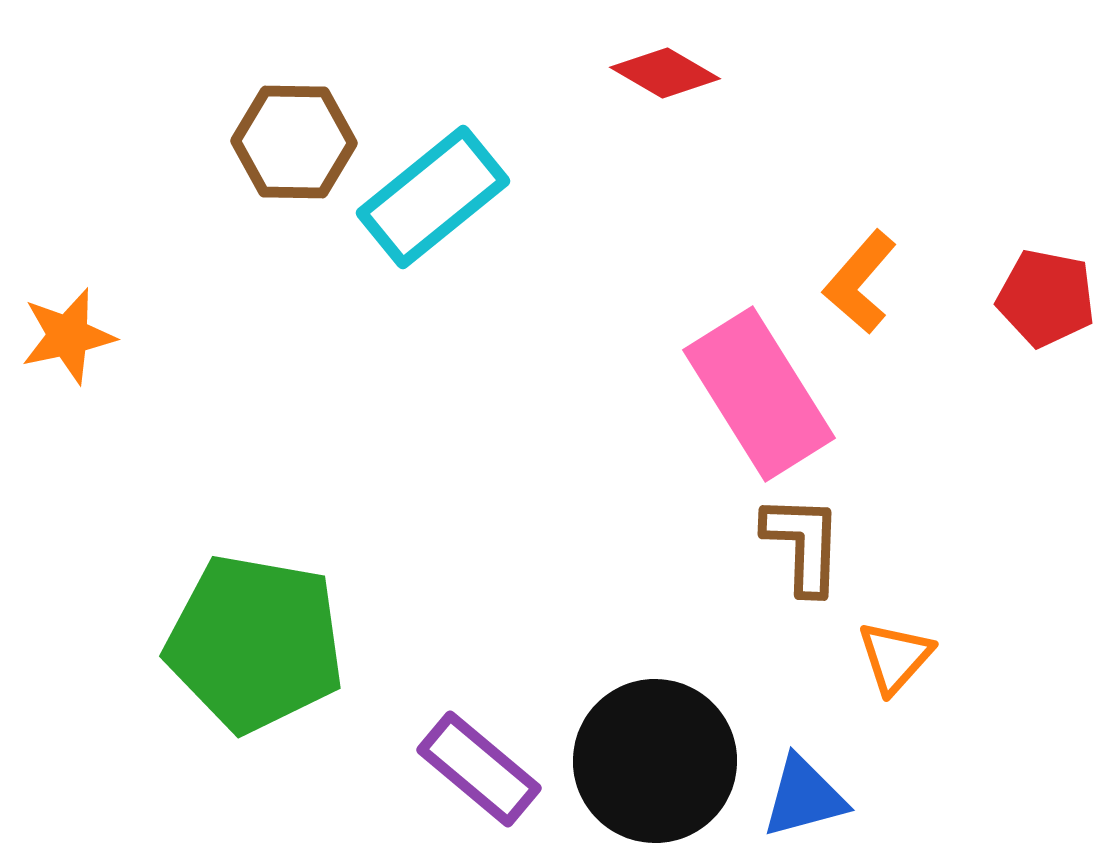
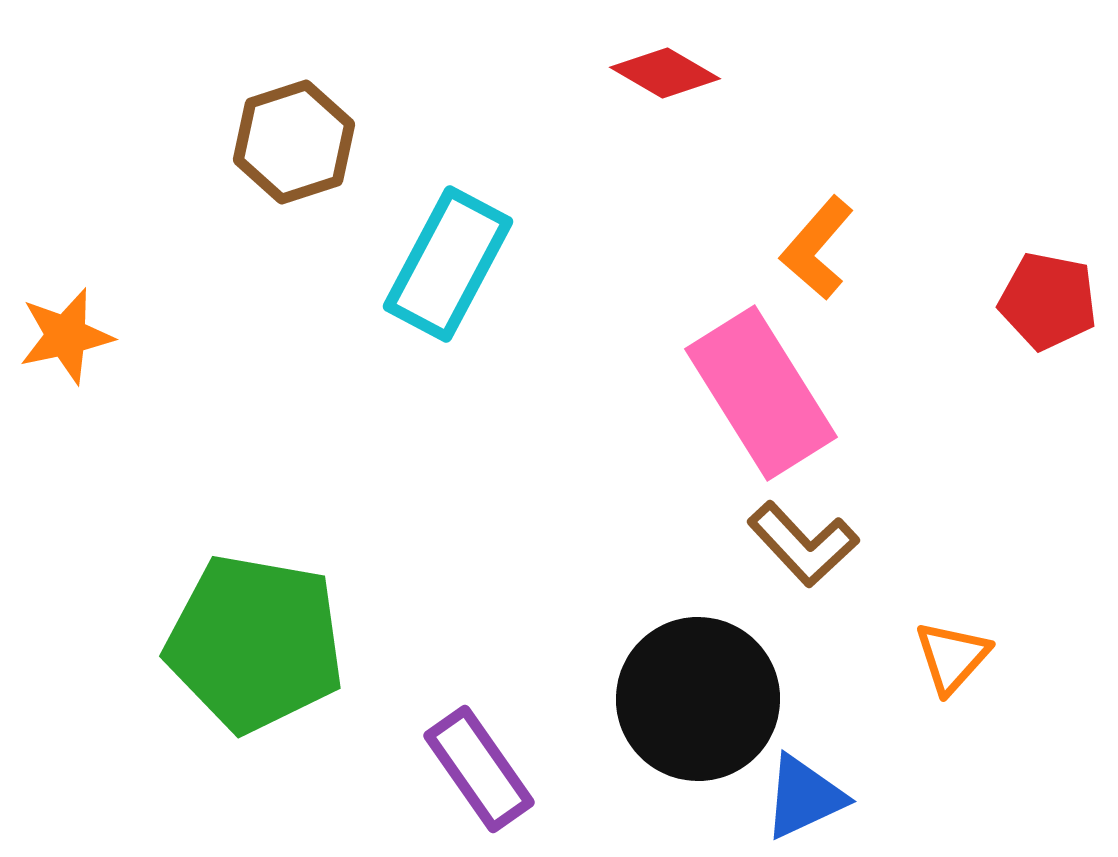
brown hexagon: rotated 19 degrees counterclockwise
cyan rectangle: moved 15 px right, 67 px down; rotated 23 degrees counterclockwise
orange L-shape: moved 43 px left, 34 px up
red pentagon: moved 2 px right, 3 px down
orange star: moved 2 px left
pink rectangle: moved 2 px right, 1 px up
brown L-shape: rotated 135 degrees clockwise
orange triangle: moved 57 px right
black circle: moved 43 px right, 62 px up
purple rectangle: rotated 15 degrees clockwise
blue triangle: rotated 10 degrees counterclockwise
